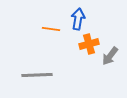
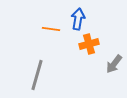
gray arrow: moved 4 px right, 8 px down
gray line: rotated 72 degrees counterclockwise
